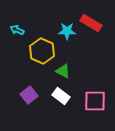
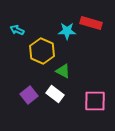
red rectangle: rotated 15 degrees counterclockwise
white rectangle: moved 6 px left, 2 px up
